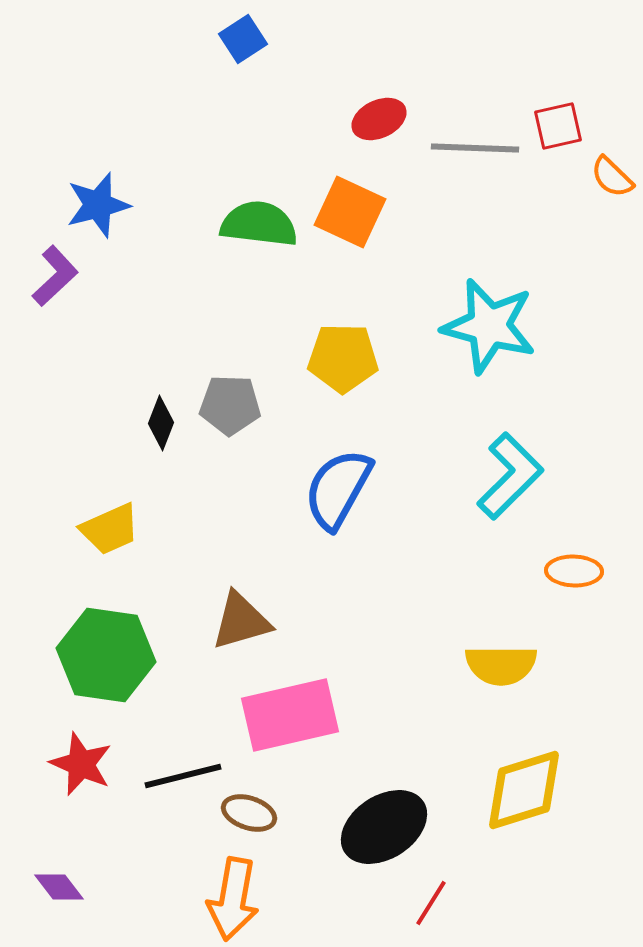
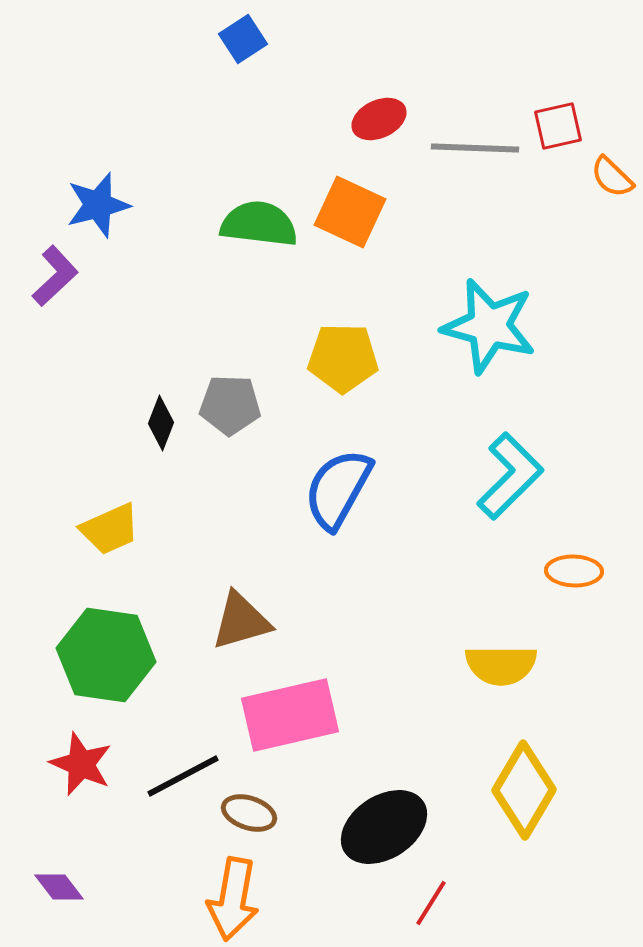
black line: rotated 14 degrees counterclockwise
yellow diamond: rotated 42 degrees counterclockwise
